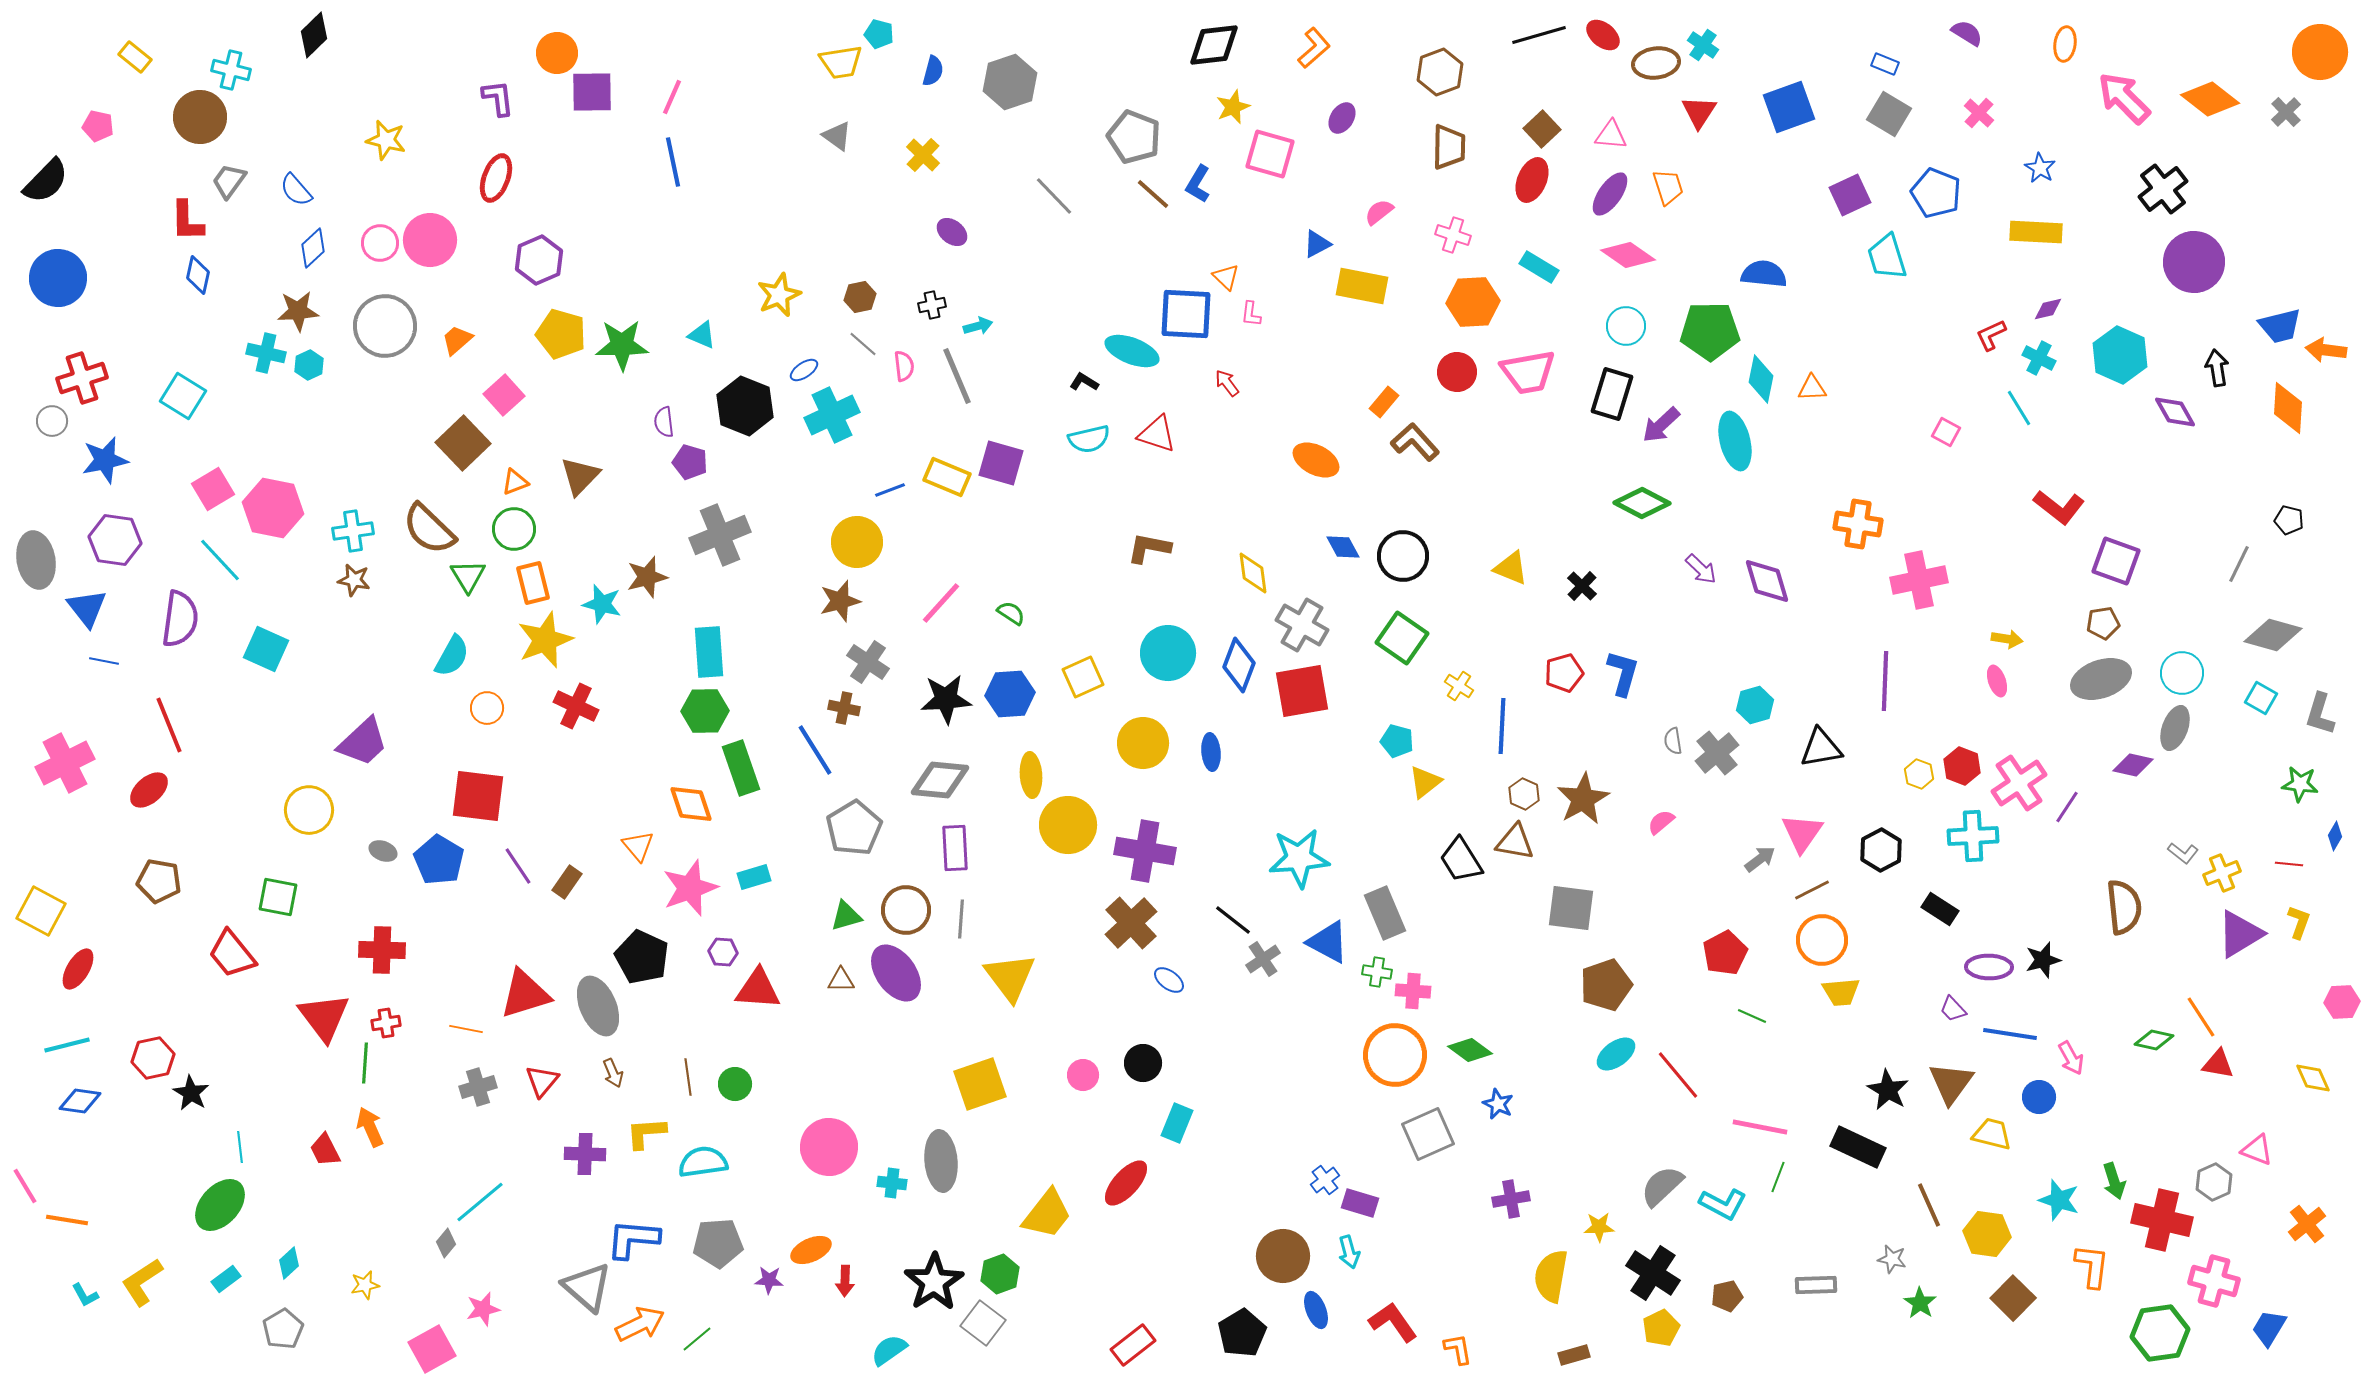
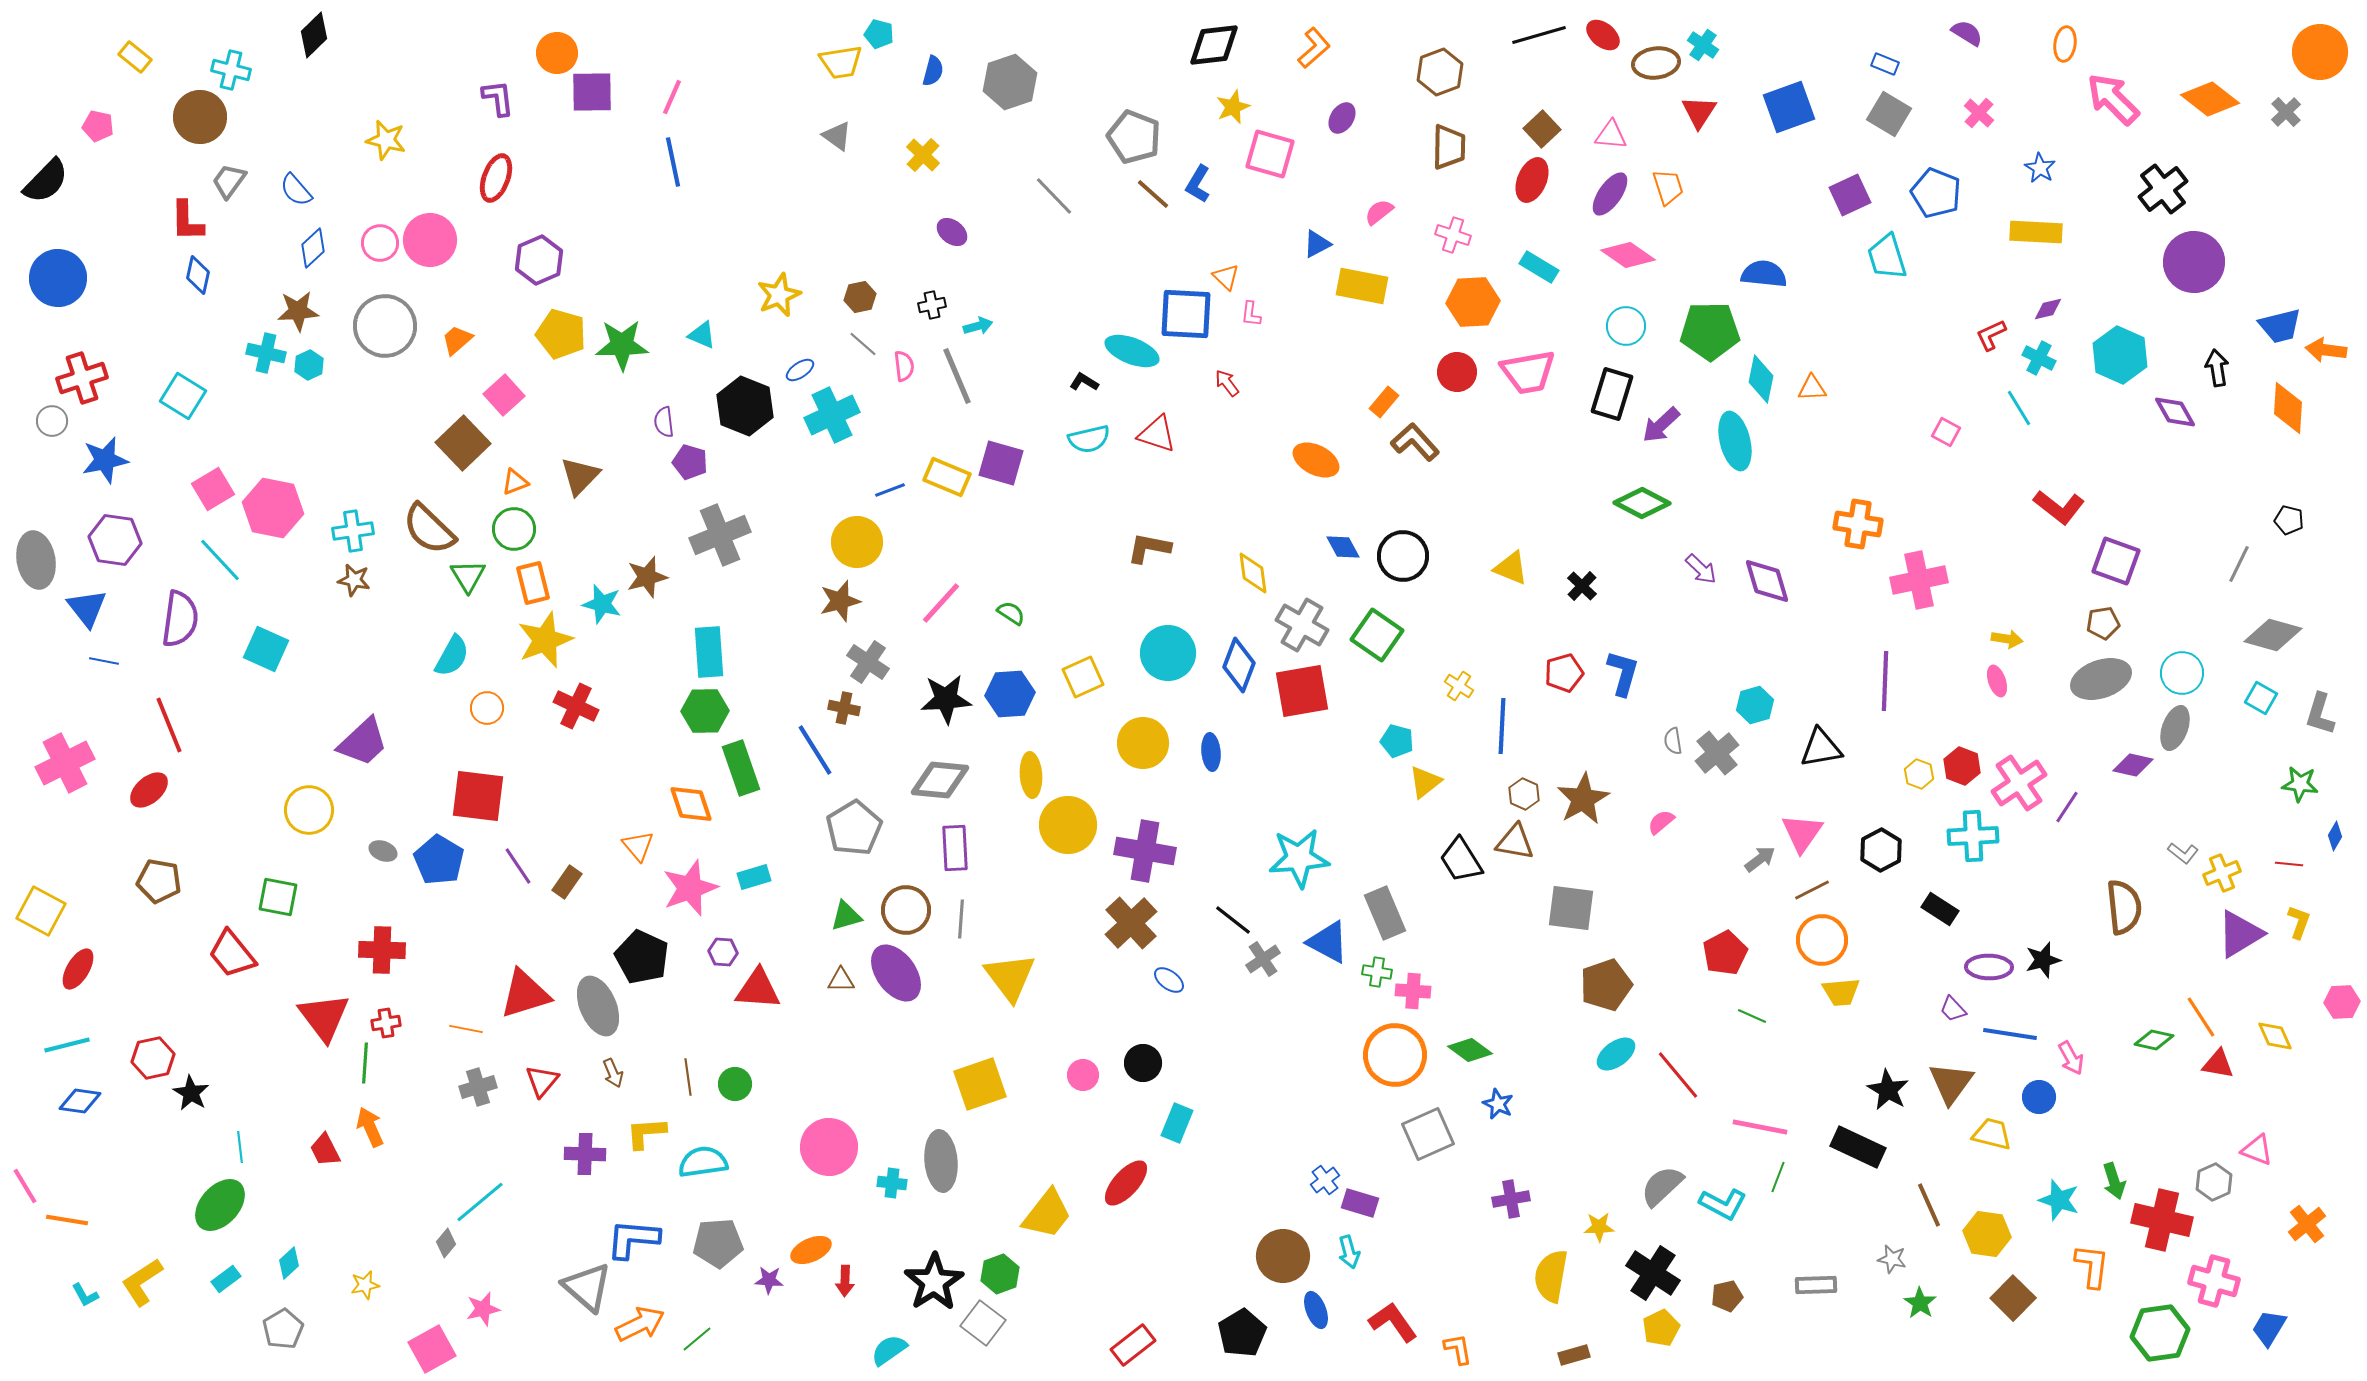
pink arrow at (2124, 98): moved 11 px left, 1 px down
blue ellipse at (804, 370): moved 4 px left
green square at (1402, 638): moved 25 px left, 3 px up
yellow diamond at (2313, 1078): moved 38 px left, 42 px up
